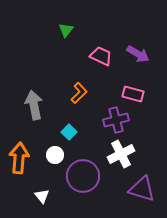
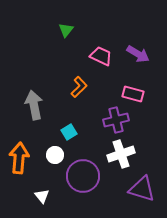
orange L-shape: moved 6 px up
cyan square: rotated 14 degrees clockwise
white cross: rotated 8 degrees clockwise
